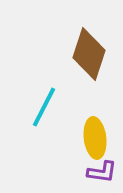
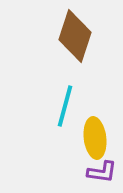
brown diamond: moved 14 px left, 18 px up
cyan line: moved 21 px right, 1 px up; rotated 12 degrees counterclockwise
